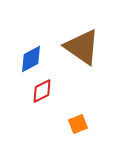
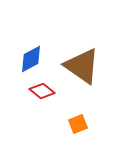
brown triangle: moved 19 px down
red diamond: rotated 65 degrees clockwise
